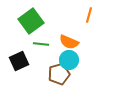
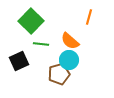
orange line: moved 2 px down
green square: rotated 10 degrees counterclockwise
orange semicircle: moved 1 px right, 1 px up; rotated 18 degrees clockwise
